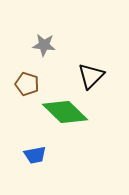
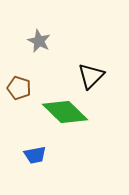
gray star: moved 5 px left, 4 px up; rotated 20 degrees clockwise
brown pentagon: moved 8 px left, 4 px down
